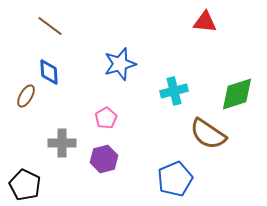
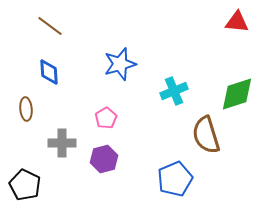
red triangle: moved 32 px right
cyan cross: rotated 8 degrees counterclockwise
brown ellipse: moved 13 px down; rotated 35 degrees counterclockwise
brown semicircle: moved 2 px left, 1 px down; rotated 39 degrees clockwise
